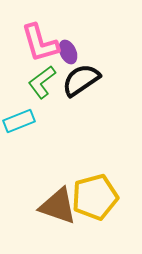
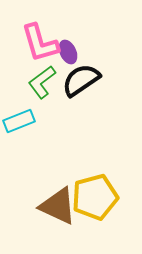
brown triangle: rotated 6 degrees clockwise
